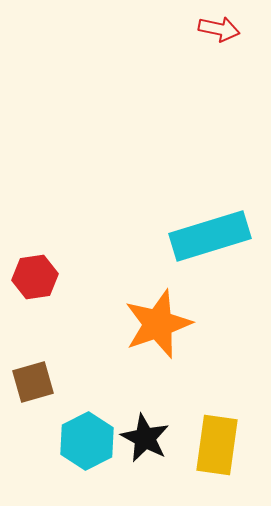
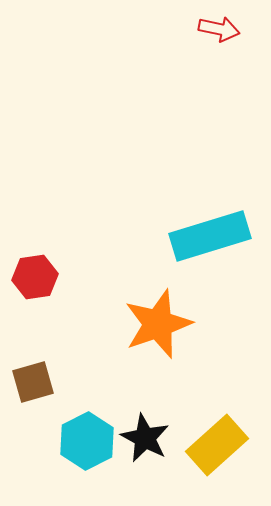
yellow rectangle: rotated 40 degrees clockwise
